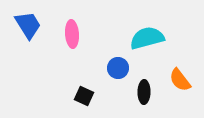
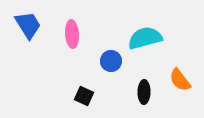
cyan semicircle: moved 2 px left
blue circle: moved 7 px left, 7 px up
